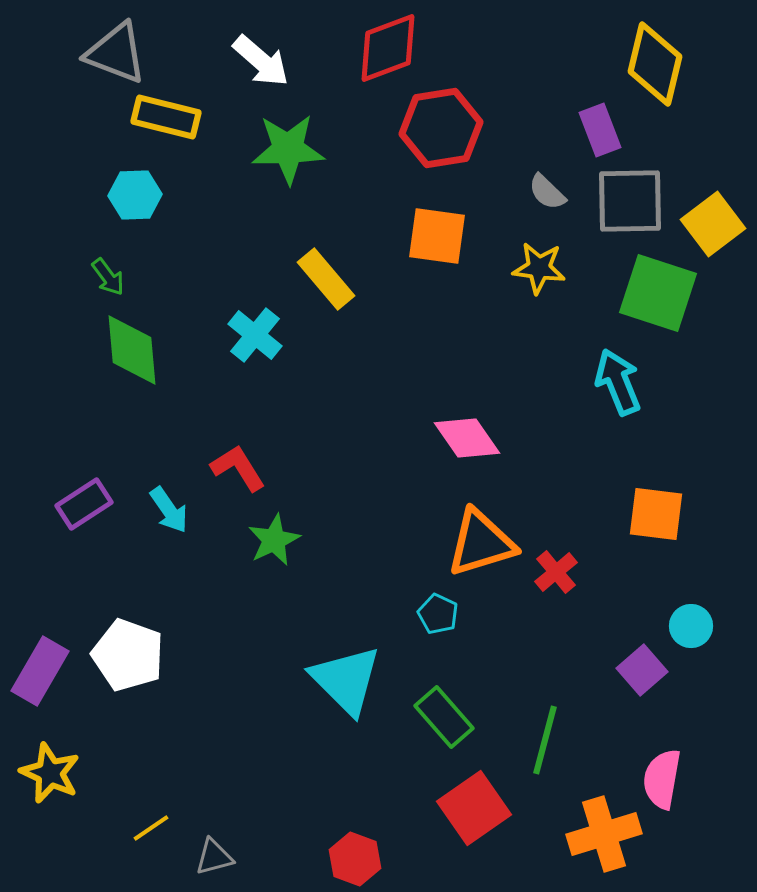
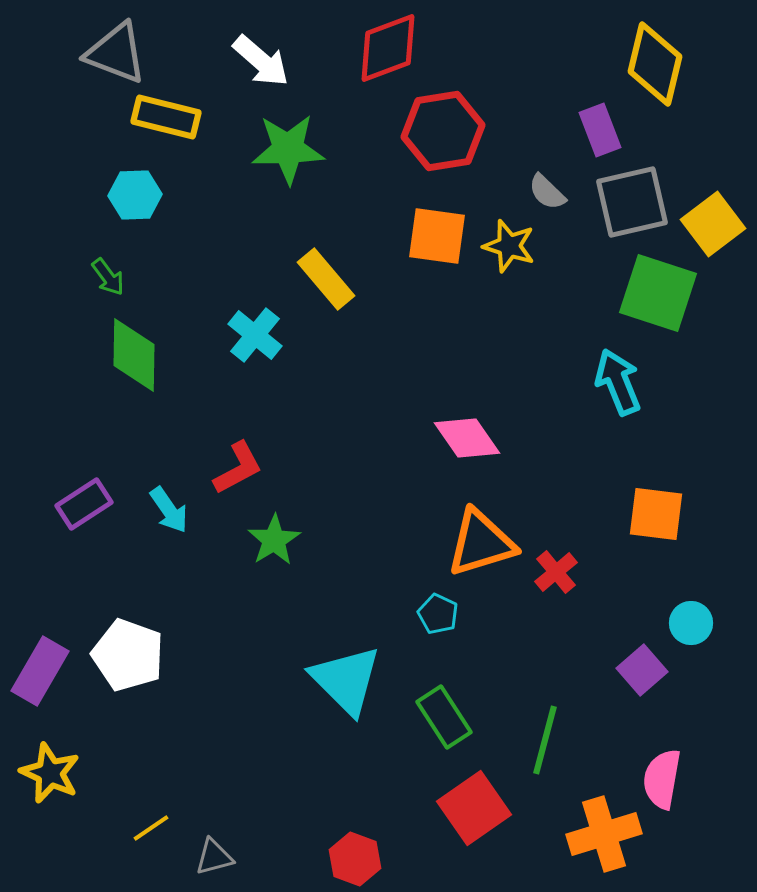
red hexagon at (441, 128): moved 2 px right, 3 px down
gray square at (630, 201): moved 2 px right, 1 px down; rotated 12 degrees counterclockwise
yellow star at (539, 268): moved 30 px left, 22 px up; rotated 10 degrees clockwise
green diamond at (132, 350): moved 2 px right, 5 px down; rotated 6 degrees clockwise
red L-shape at (238, 468): rotated 94 degrees clockwise
green star at (274, 540): rotated 6 degrees counterclockwise
cyan circle at (691, 626): moved 3 px up
green rectangle at (444, 717): rotated 8 degrees clockwise
